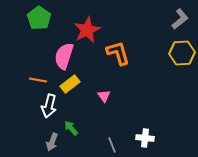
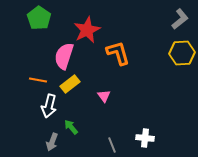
green arrow: moved 1 px up
